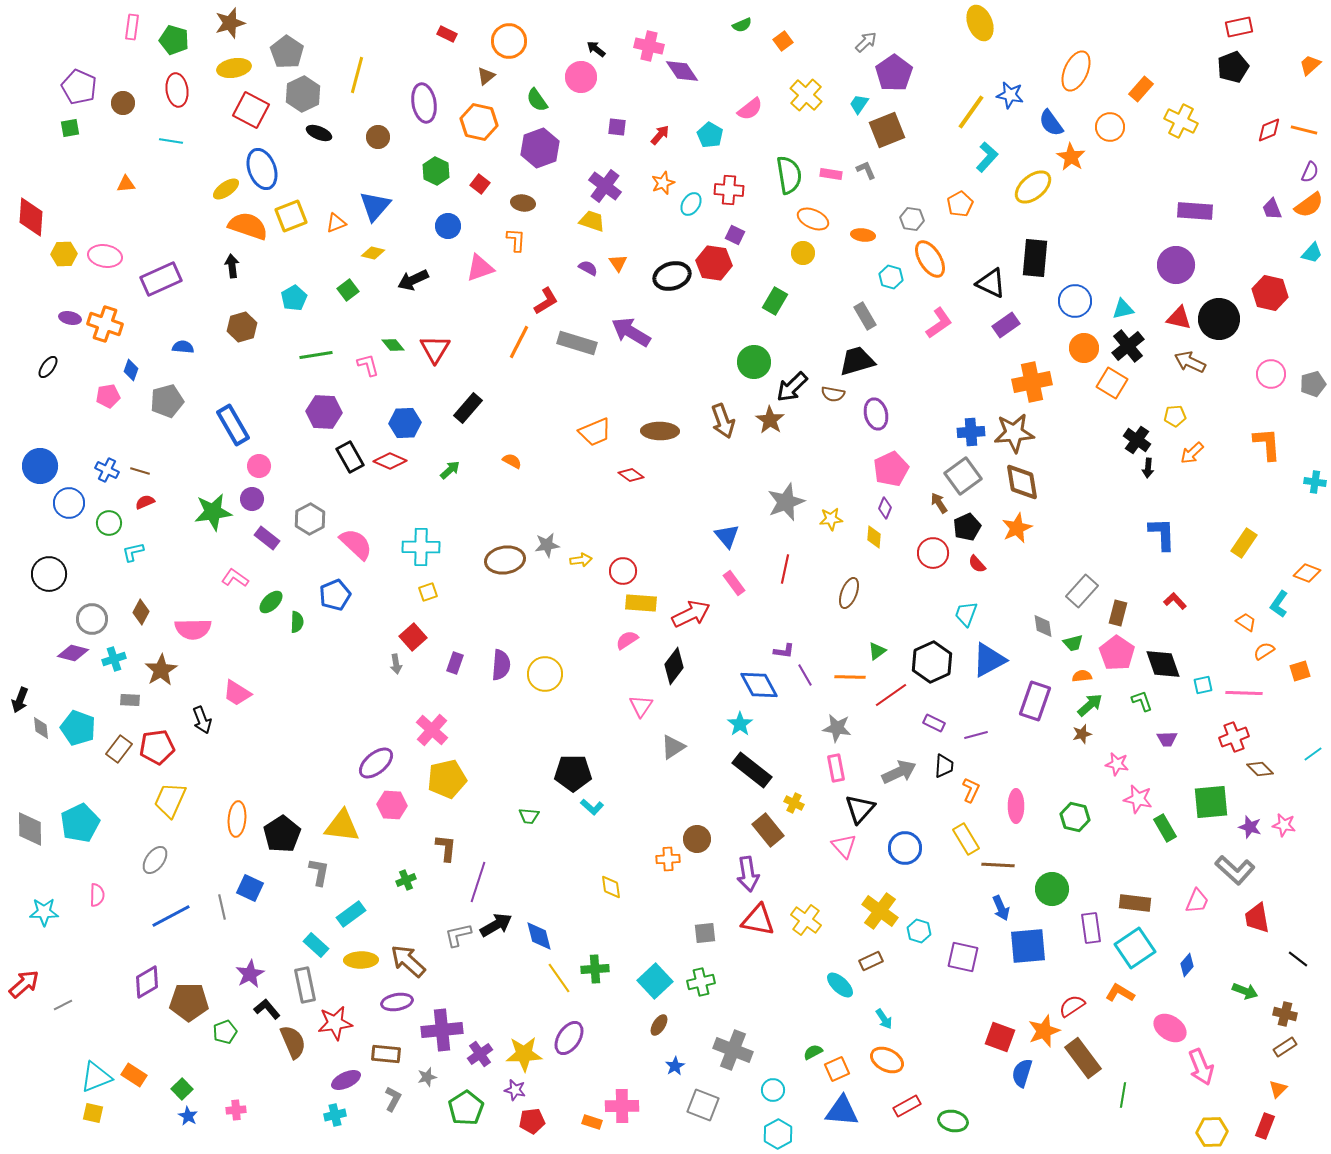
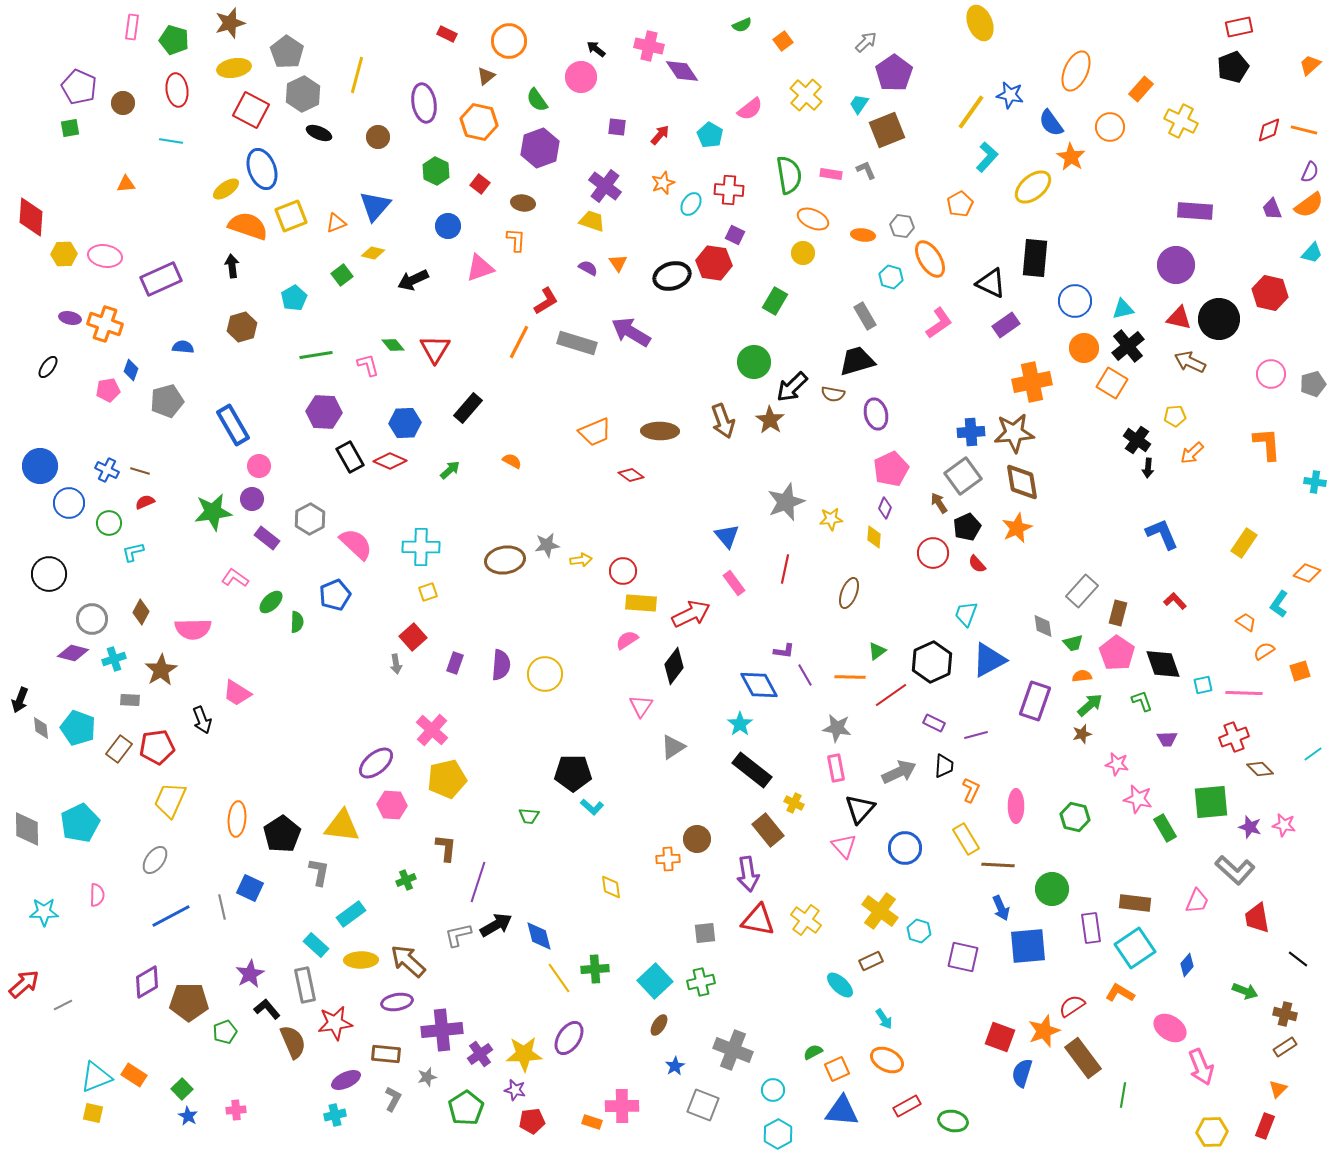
gray hexagon at (912, 219): moved 10 px left, 7 px down
green square at (348, 290): moved 6 px left, 15 px up
pink pentagon at (108, 396): moved 6 px up
blue L-shape at (1162, 534): rotated 21 degrees counterclockwise
gray diamond at (30, 829): moved 3 px left
